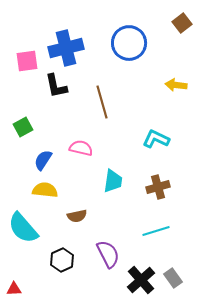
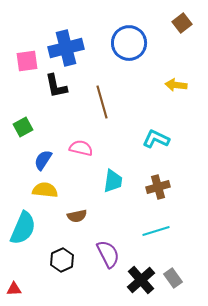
cyan semicircle: rotated 116 degrees counterclockwise
